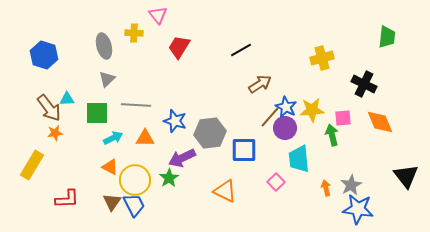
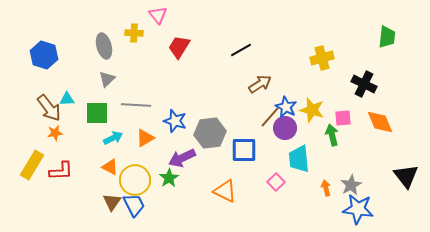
yellow star at (312, 110): rotated 20 degrees clockwise
orange triangle at (145, 138): rotated 30 degrees counterclockwise
red L-shape at (67, 199): moved 6 px left, 28 px up
